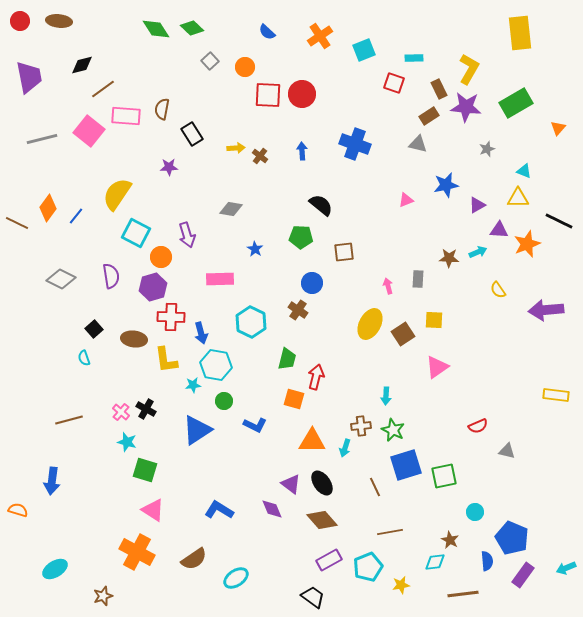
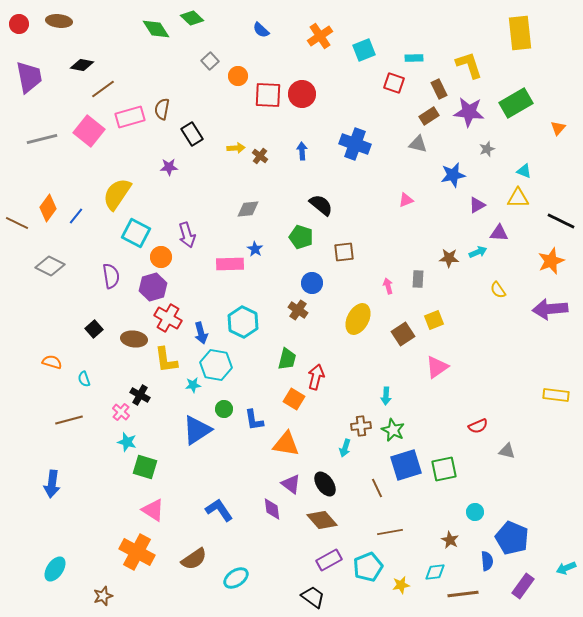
red circle at (20, 21): moved 1 px left, 3 px down
green diamond at (192, 28): moved 10 px up
blue semicircle at (267, 32): moved 6 px left, 2 px up
black diamond at (82, 65): rotated 25 degrees clockwise
orange circle at (245, 67): moved 7 px left, 9 px down
yellow L-shape at (469, 69): moved 4 px up; rotated 48 degrees counterclockwise
purple star at (466, 107): moved 3 px right, 5 px down
pink rectangle at (126, 116): moved 4 px right, 1 px down; rotated 20 degrees counterclockwise
blue star at (446, 185): moved 7 px right, 10 px up
gray diamond at (231, 209): moved 17 px right; rotated 15 degrees counterclockwise
black line at (559, 221): moved 2 px right
purple triangle at (499, 230): moved 3 px down
green pentagon at (301, 237): rotated 15 degrees clockwise
orange star at (527, 244): moved 24 px right, 17 px down
gray diamond at (61, 279): moved 11 px left, 13 px up
pink rectangle at (220, 279): moved 10 px right, 15 px up
purple arrow at (546, 310): moved 4 px right, 1 px up
red cross at (171, 317): moved 3 px left, 1 px down; rotated 28 degrees clockwise
yellow square at (434, 320): rotated 24 degrees counterclockwise
cyan hexagon at (251, 322): moved 8 px left
yellow ellipse at (370, 324): moved 12 px left, 5 px up
cyan semicircle at (84, 358): moved 21 px down
orange square at (294, 399): rotated 15 degrees clockwise
green circle at (224, 401): moved 8 px down
black cross at (146, 409): moved 6 px left, 14 px up
blue L-shape at (255, 425): moved 1 px left, 5 px up; rotated 55 degrees clockwise
orange triangle at (312, 441): moved 26 px left, 3 px down; rotated 8 degrees clockwise
green square at (145, 470): moved 3 px up
green square at (444, 476): moved 7 px up
blue arrow at (52, 481): moved 3 px down
black ellipse at (322, 483): moved 3 px right, 1 px down
brown line at (375, 487): moved 2 px right, 1 px down
purple diamond at (272, 509): rotated 15 degrees clockwise
orange semicircle at (18, 510): moved 34 px right, 148 px up
blue L-shape at (219, 510): rotated 24 degrees clockwise
cyan diamond at (435, 562): moved 10 px down
cyan ellipse at (55, 569): rotated 25 degrees counterclockwise
purple rectangle at (523, 575): moved 11 px down
